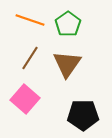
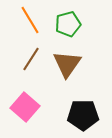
orange line: rotated 40 degrees clockwise
green pentagon: rotated 20 degrees clockwise
brown line: moved 1 px right, 1 px down
pink square: moved 8 px down
